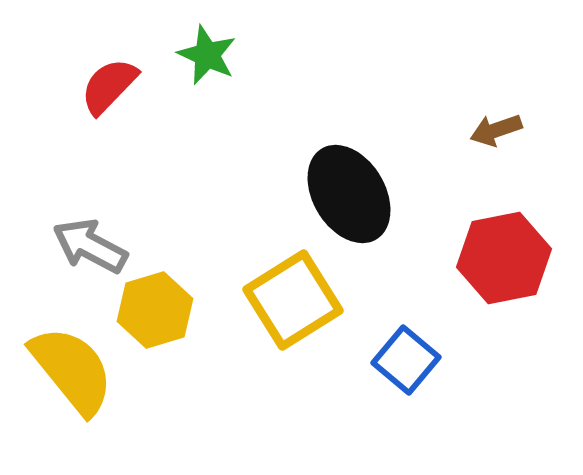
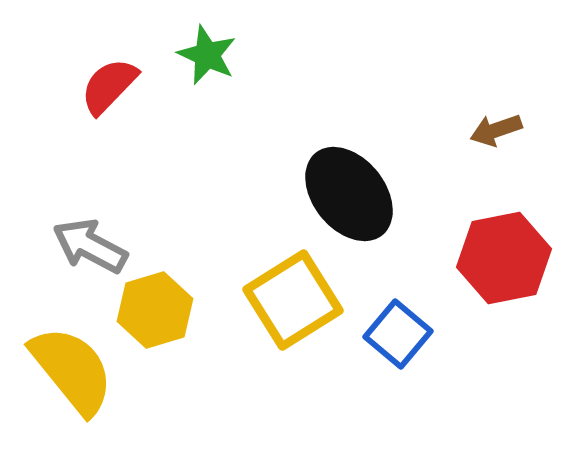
black ellipse: rotated 8 degrees counterclockwise
blue square: moved 8 px left, 26 px up
